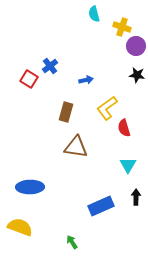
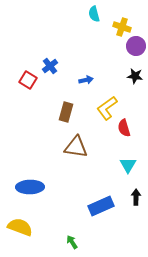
black star: moved 2 px left, 1 px down
red square: moved 1 px left, 1 px down
